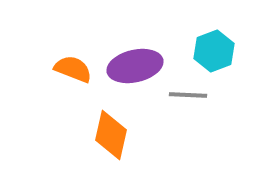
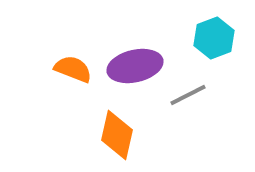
cyan hexagon: moved 13 px up
gray line: rotated 30 degrees counterclockwise
orange diamond: moved 6 px right
